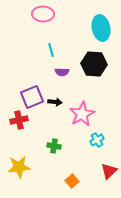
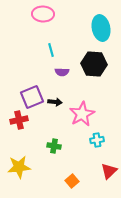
cyan cross: rotated 24 degrees clockwise
